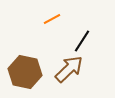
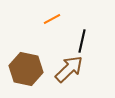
black line: rotated 20 degrees counterclockwise
brown hexagon: moved 1 px right, 3 px up
